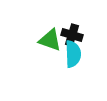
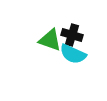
cyan semicircle: rotated 116 degrees clockwise
